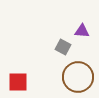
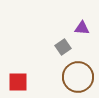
purple triangle: moved 3 px up
gray square: rotated 28 degrees clockwise
